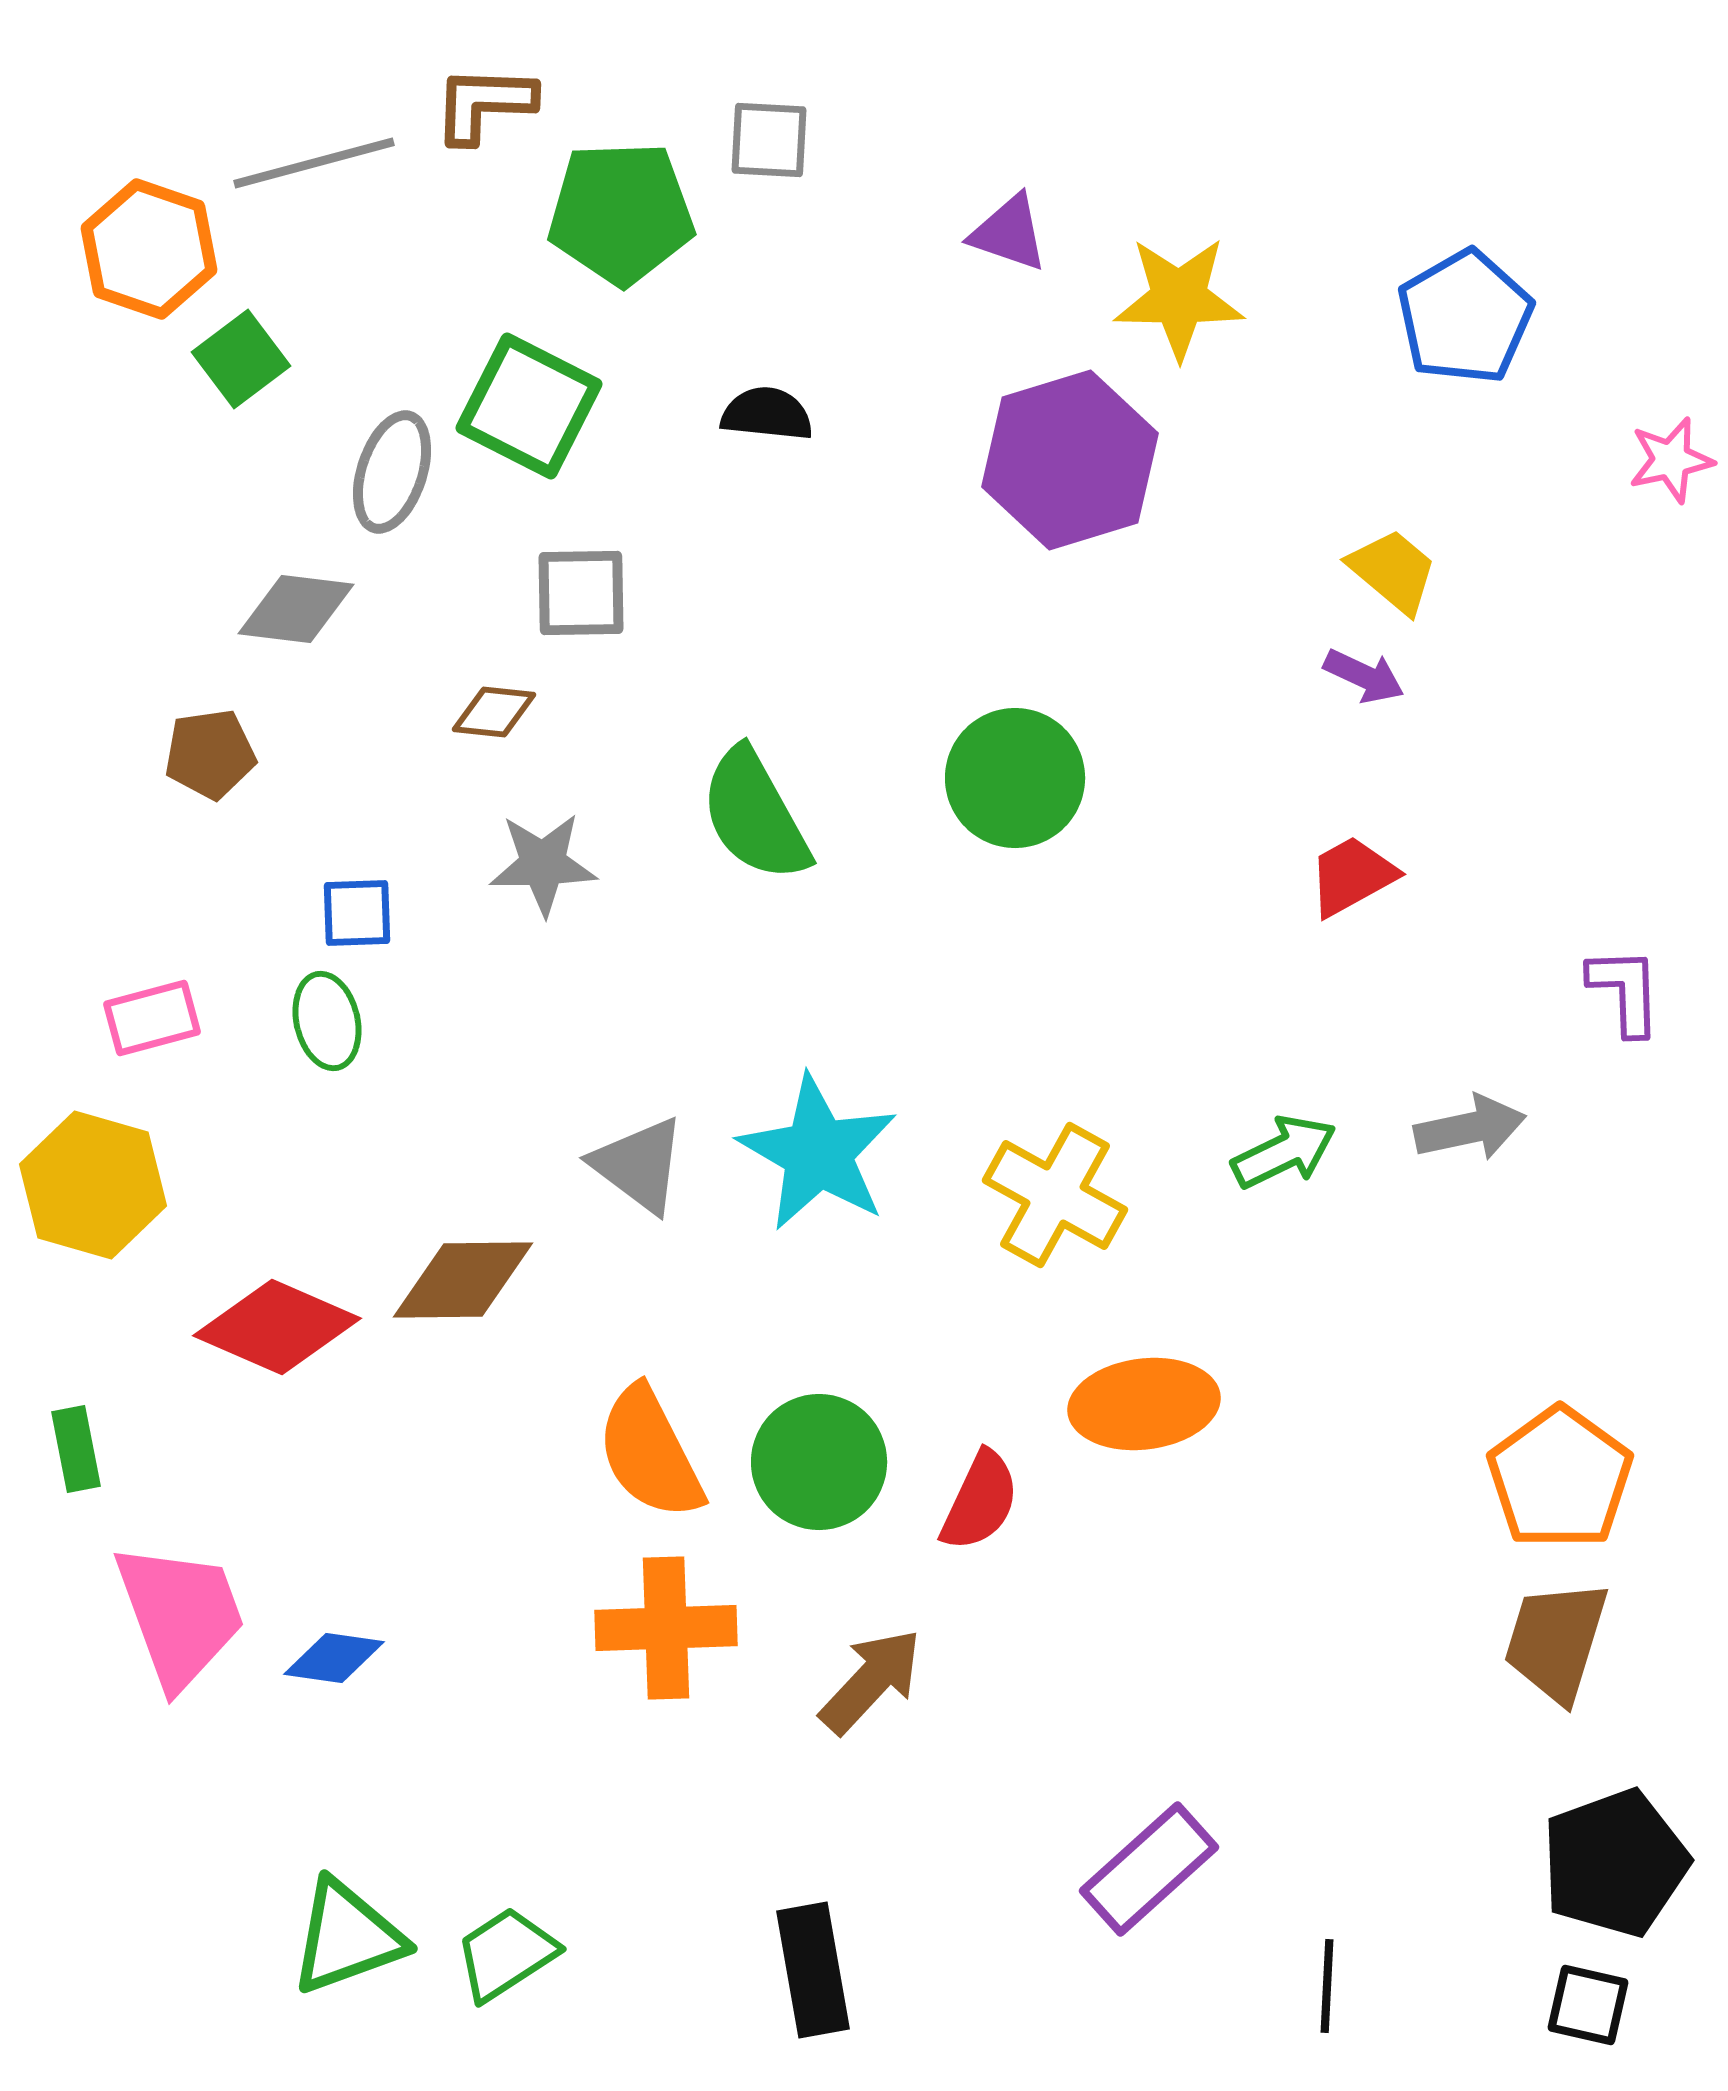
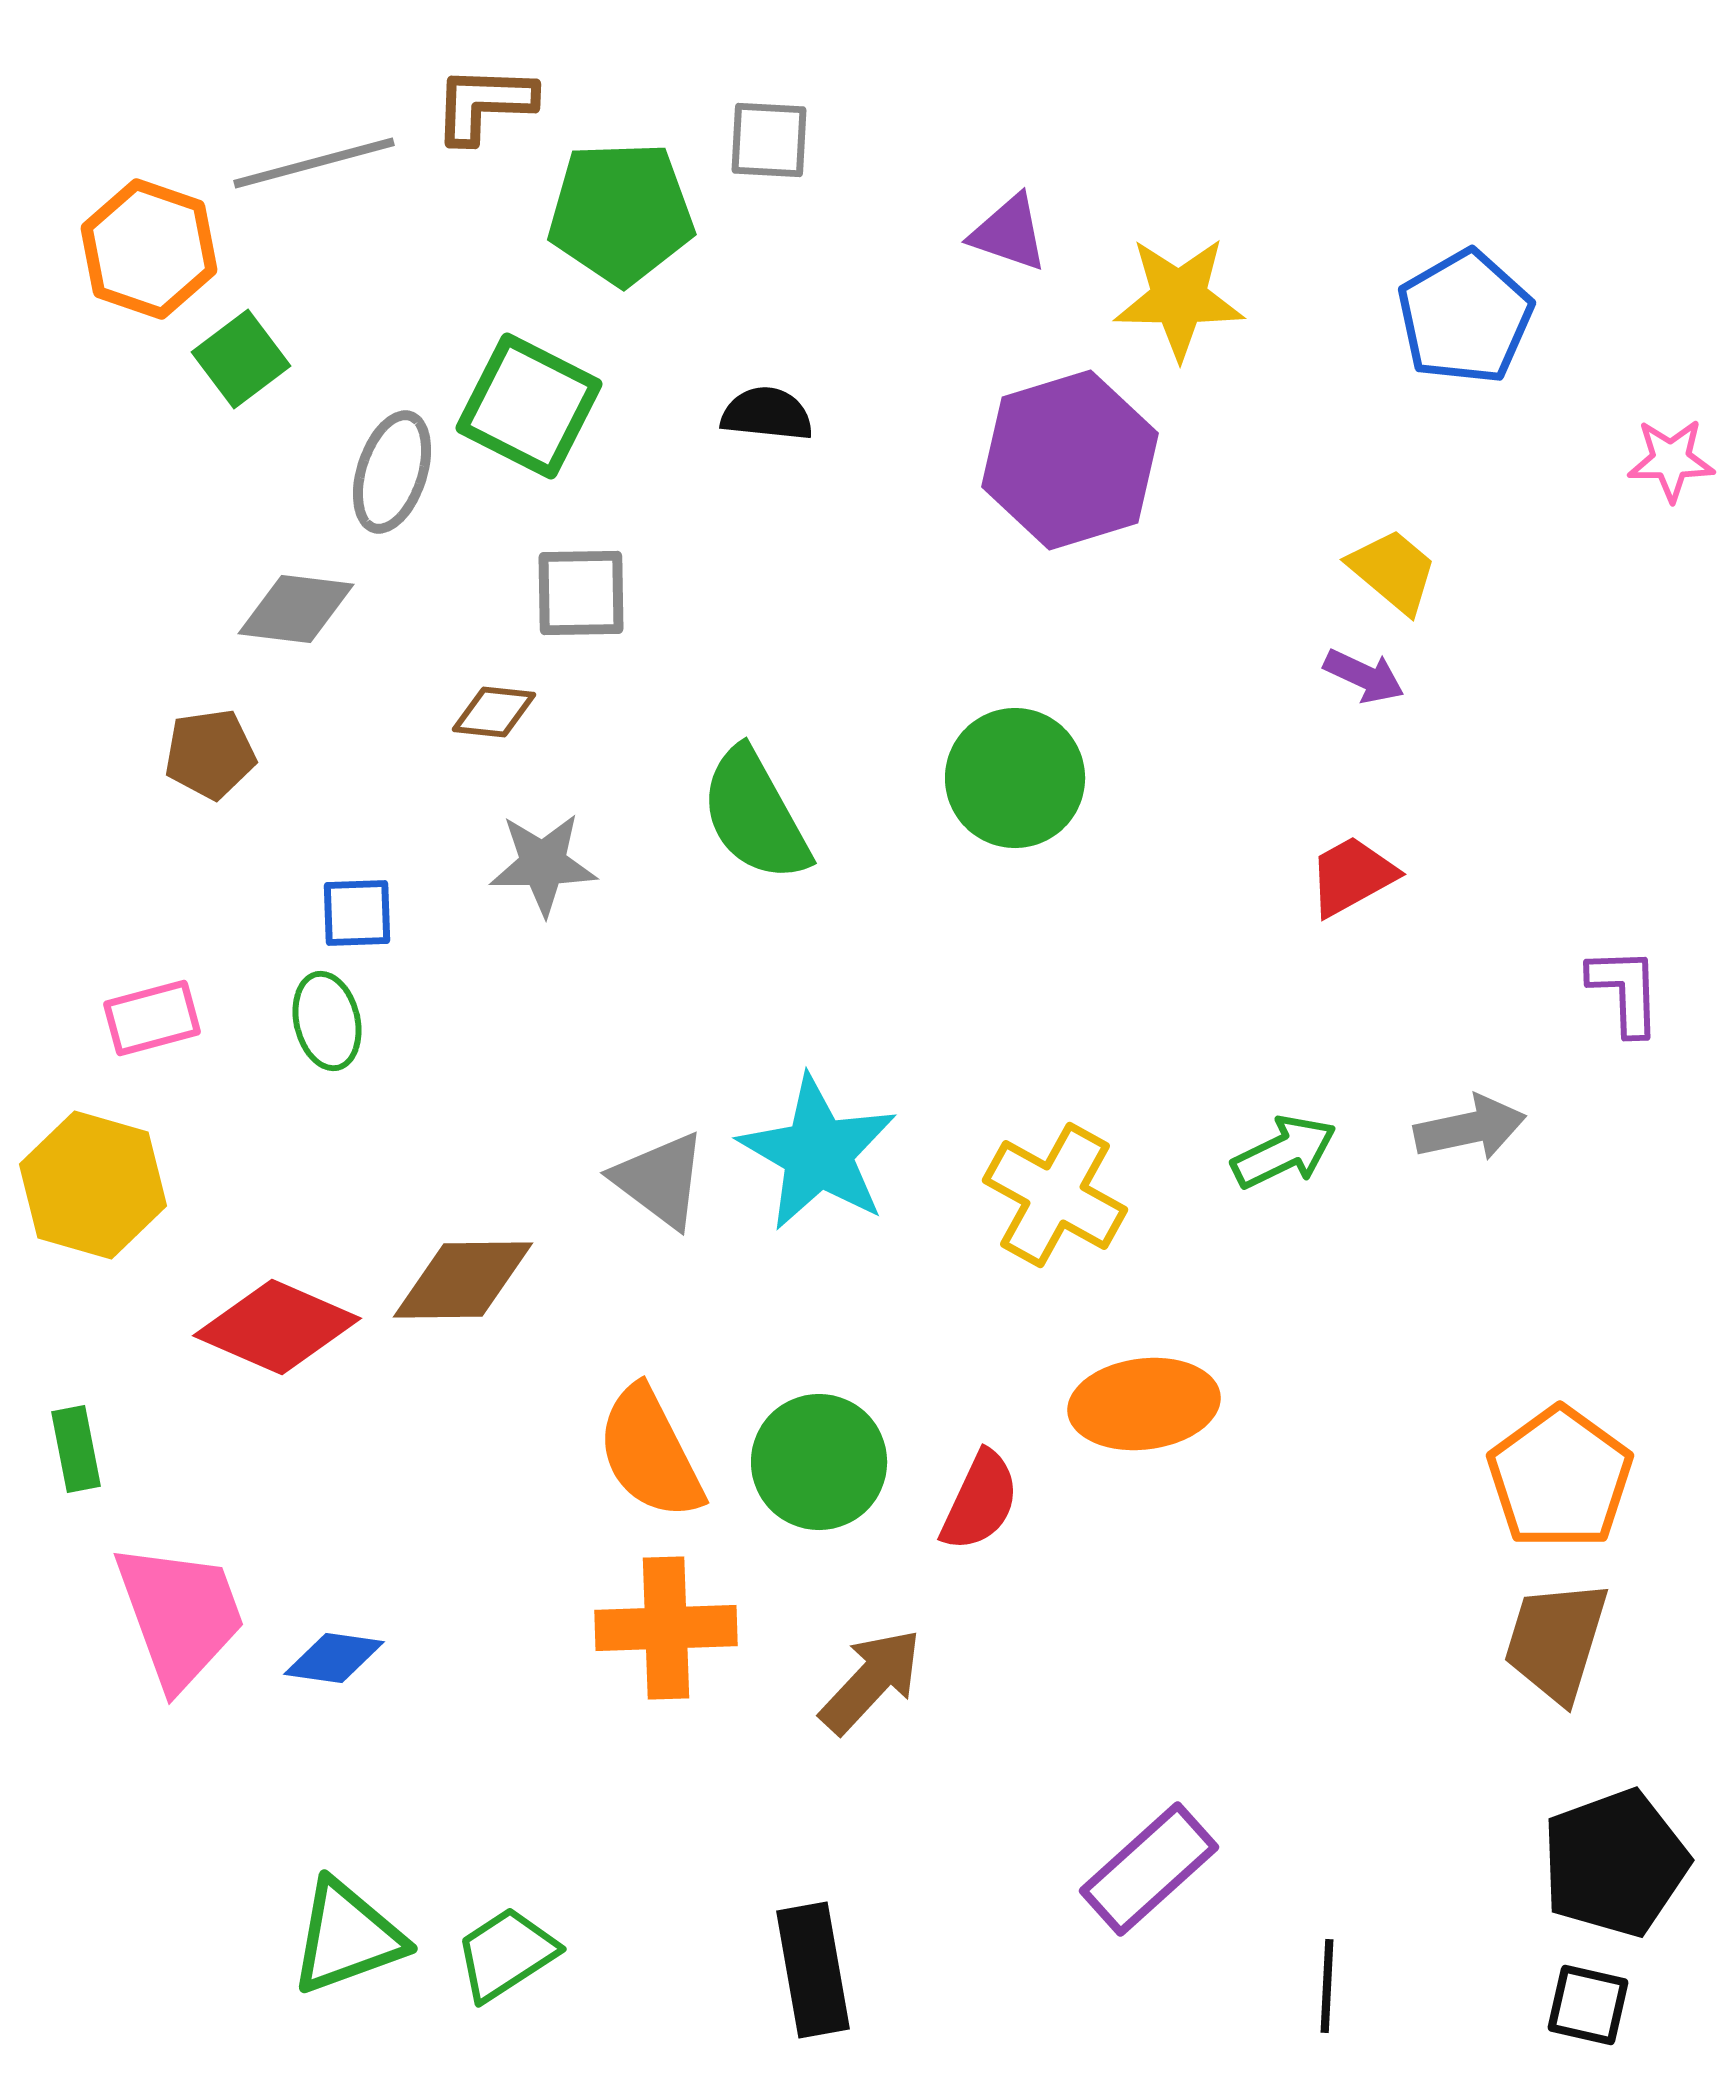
pink star at (1671, 460): rotated 12 degrees clockwise
gray triangle at (639, 1165): moved 21 px right, 15 px down
